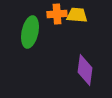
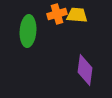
orange cross: rotated 12 degrees counterclockwise
green ellipse: moved 2 px left, 1 px up; rotated 8 degrees counterclockwise
